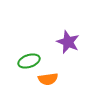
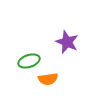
purple star: moved 1 px left
